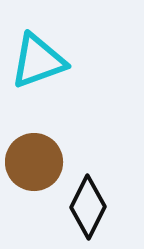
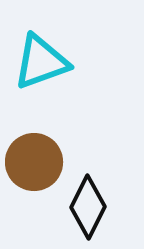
cyan triangle: moved 3 px right, 1 px down
